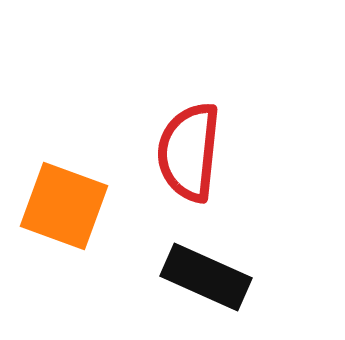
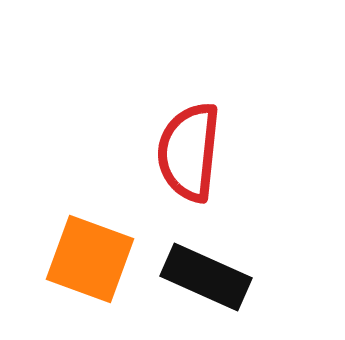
orange square: moved 26 px right, 53 px down
